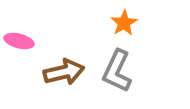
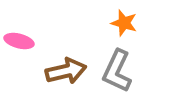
orange star: rotated 24 degrees counterclockwise
brown arrow: moved 2 px right, 1 px up
